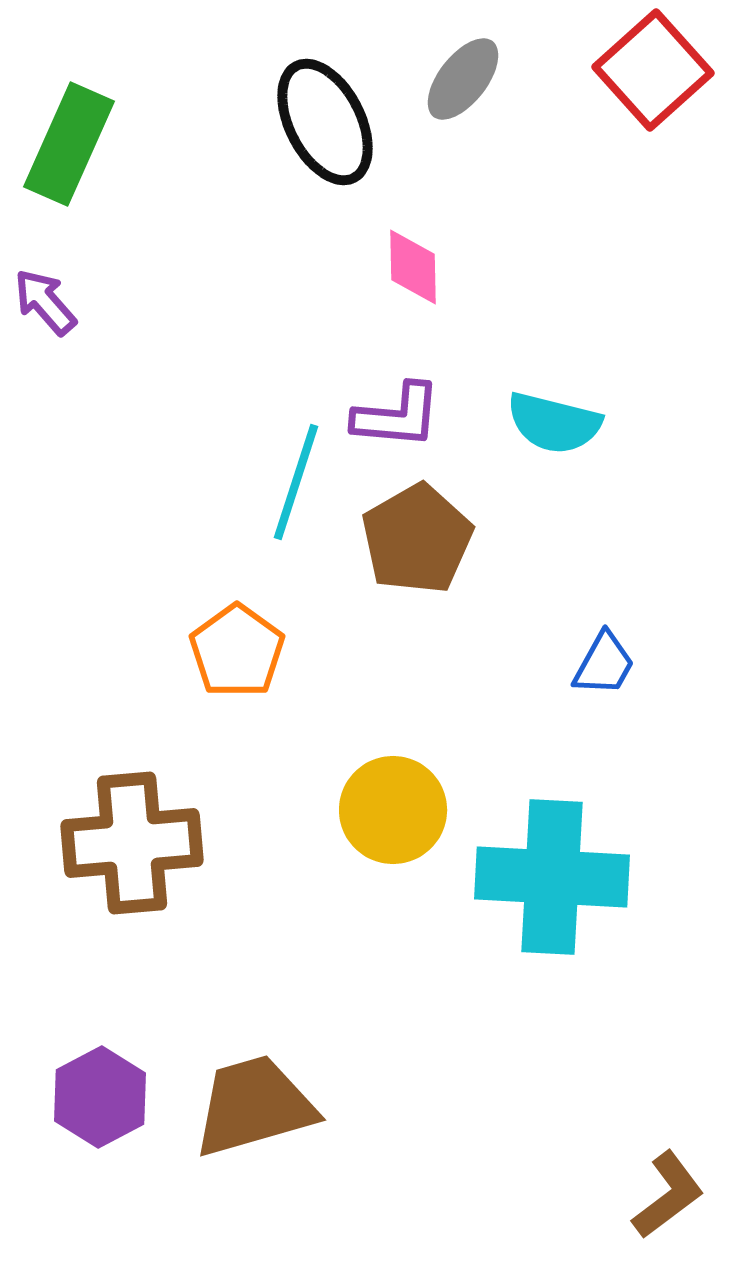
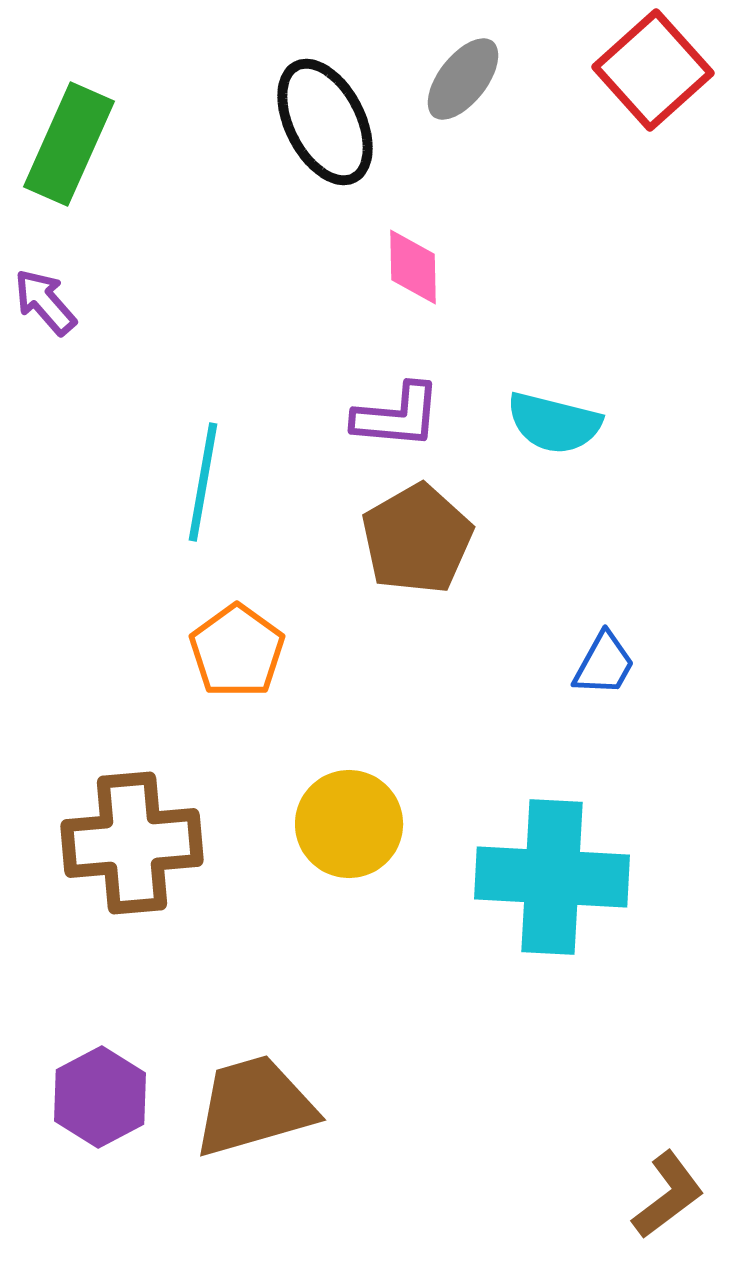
cyan line: moved 93 px left; rotated 8 degrees counterclockwise
yellow circle: moved 44 px left, 14 px down
